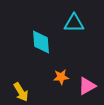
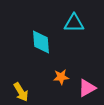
pink triangle: moved 2 px down
